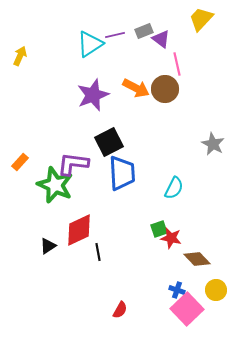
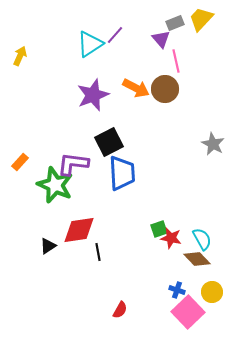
gray rectangle: moved 31 px right, 8 px up
purple line: rotated 36 degrees counterclockwise
purple triangle: rotated 12 degrees clockwise
pink line: moved 1 px left, 3 px up
cyan semicircle: moved 28 px right, 51 px down; rotated 55 degrees counterclockwise
red diamond: rotated 16 degrees clockwise
yellow circle: moved 4 px left, 2 px down
pink square: moved 1 px right, 3 px down
